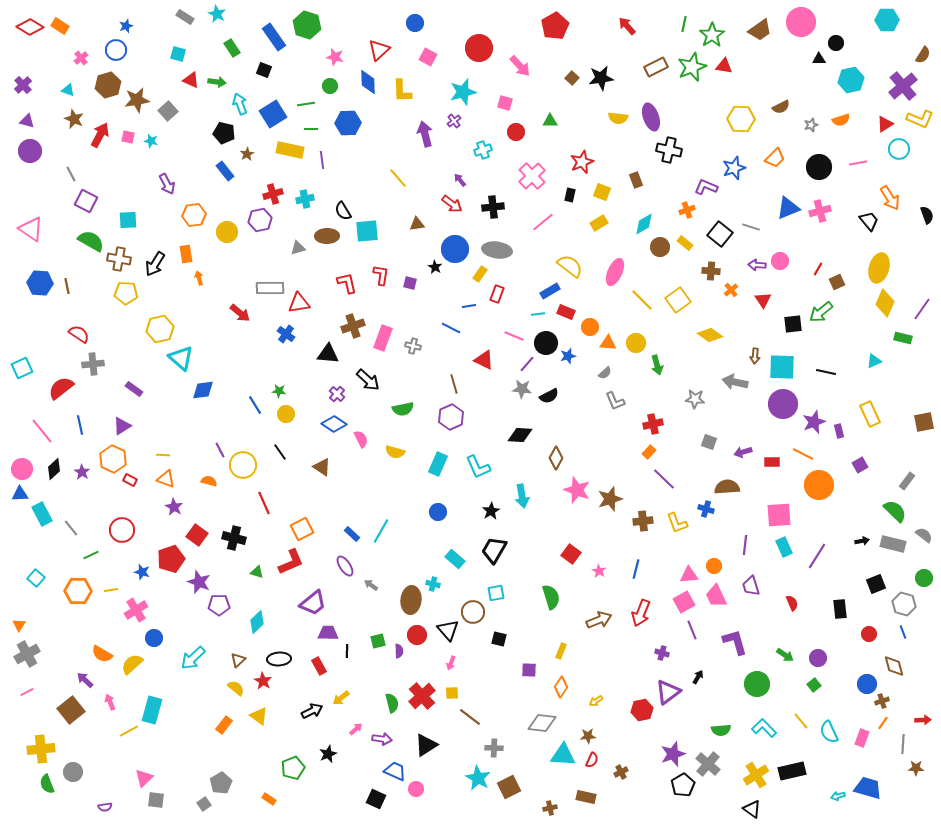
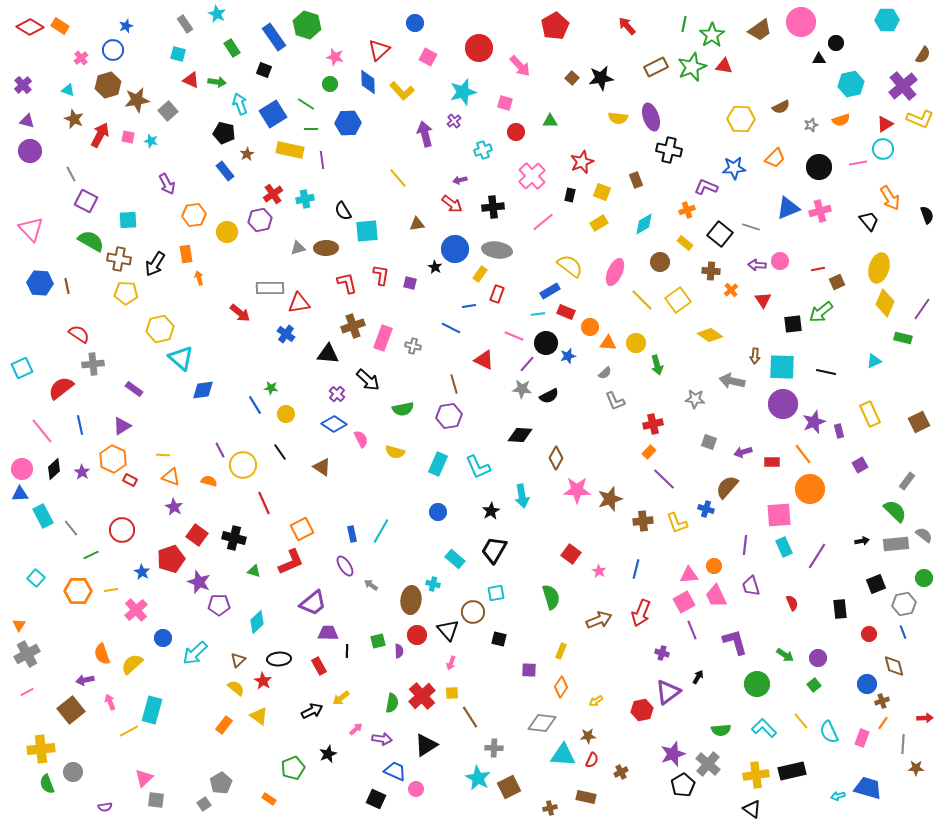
gray rectangle at (185, 17): moved 7 px down; rotated 24 degrees clockwise
blue circle at (116, 50): moved 3 px left
cyan hexagon at (851, 80): moved 4 px down
green circle at (330, 86): moved 2 px up
yellow L-shape at (402, 91): rotated 40 degrees counterclockwise
green line at (306, 104): rotated 42 degrees clockwise
cyan circle at (899, 149): moved 16 px left
blue star at (734, 168): rotated 15 degrees clockwise
purple arrow at (460, 180): rotated 64 degrees counterclockwise
red cross at (273, 194): rotated 18 degrees counterclockwise
pink triangle at (31, 229): rotated 12 degrees clockwise
brown ellipse at (327, 236): moved 1 px left, 12 px down
brown circle at (660, 247): moved 15 px down
red line at (818, 269): rotated 48 degrees clockwise
gray arrow at (735, 382): moved 3 px left, 1 px up
green star at (279, 391): moved 8 px left, 3 px up
purple hexagon at (451, 417): moved 2 px left, 1 px up; rotated 15 degrees clockwise
brown square at (924, 422): moved 5 px left; rotated 15 degrees counterclockwise
orange line at (803, 454): rotated 25 degrees clockwise
orange triangle at (166, 479): moved 5 px right, 2 px up
orange circle at (819, 485): moved 9 px left, 4 px down
brown semicircle at (727, 487): rotated 45 degrees counterclockwise
pink star at (577, 490): rotated 20 degrees counterclockwise
cyan rectangle at (42, 514): moved 1 px right, 2 px down
blue rectangle at (352, 534): rotated 35 degrees clockwise
gray rectangle at (893, 544): moved 3 px right; rotated 20 degrees counterclockwise
blue star at (142, 572): rotated 14 degrees clockwise
green triangle at (257, 572): moved 3 px left, 1 px up
gray hexagon at (904, 604): rotated 25 degrees counterclockwise
pink cross at (136, 610): rotated 10 degrees counterclockwise
blue circle at (154, 638): moved 9 px right
orange semicircle at (102, 654): rotated 40 degrees clockwise
cyan arrow at (193, 658): moved 2 px right, 5 px up
purple arrow at (85, 680): rotated 54 degrees counterclockwise
green semicircle at (392, 703): rotated 24 degrees clockwise
brown line at (470, 717): rotated 20 degrees clockwise
red arrow at (923, 720): moved 2 px right, 2 px up
yellow cross at (756, 775): rotated 25 degrees clockwise
